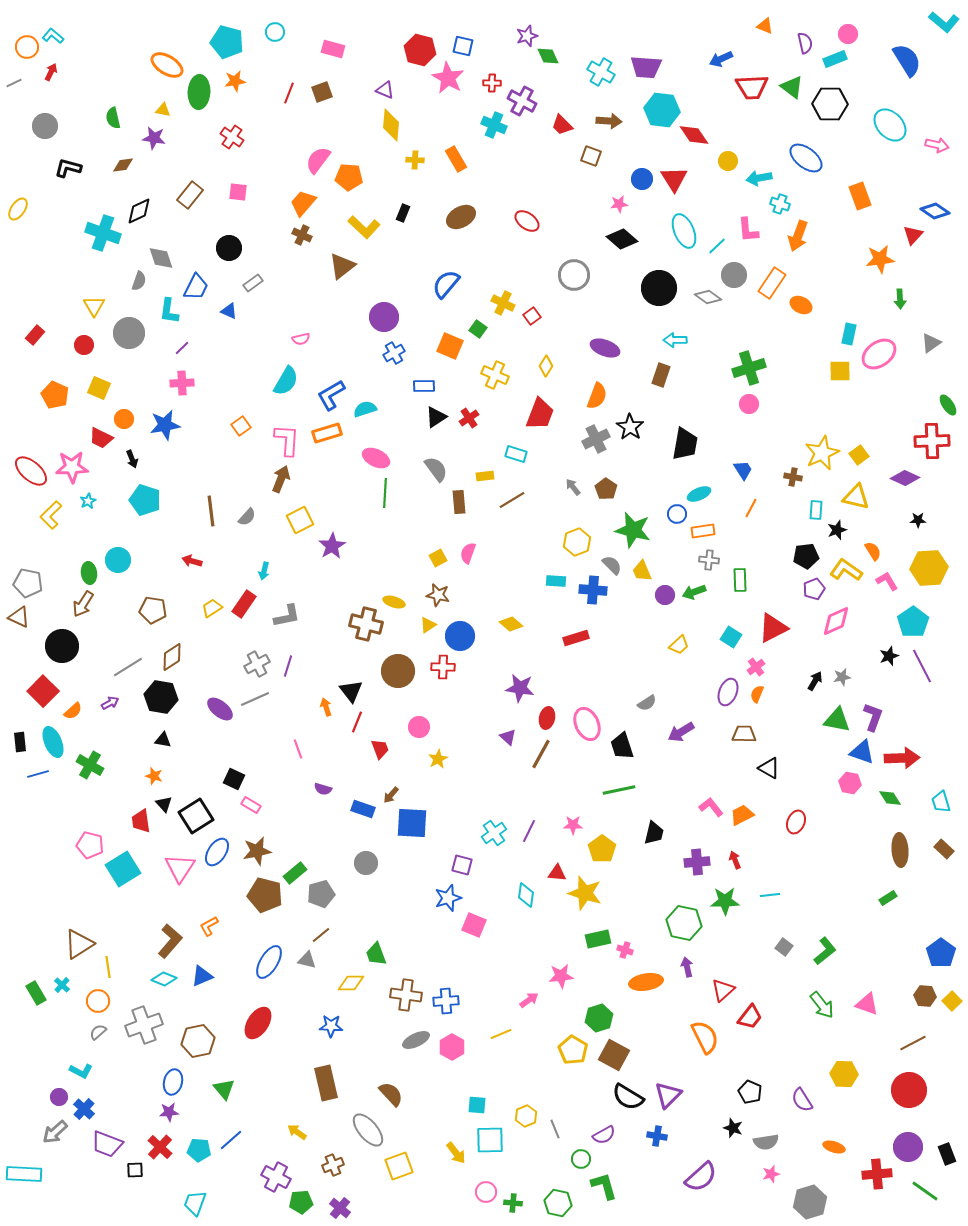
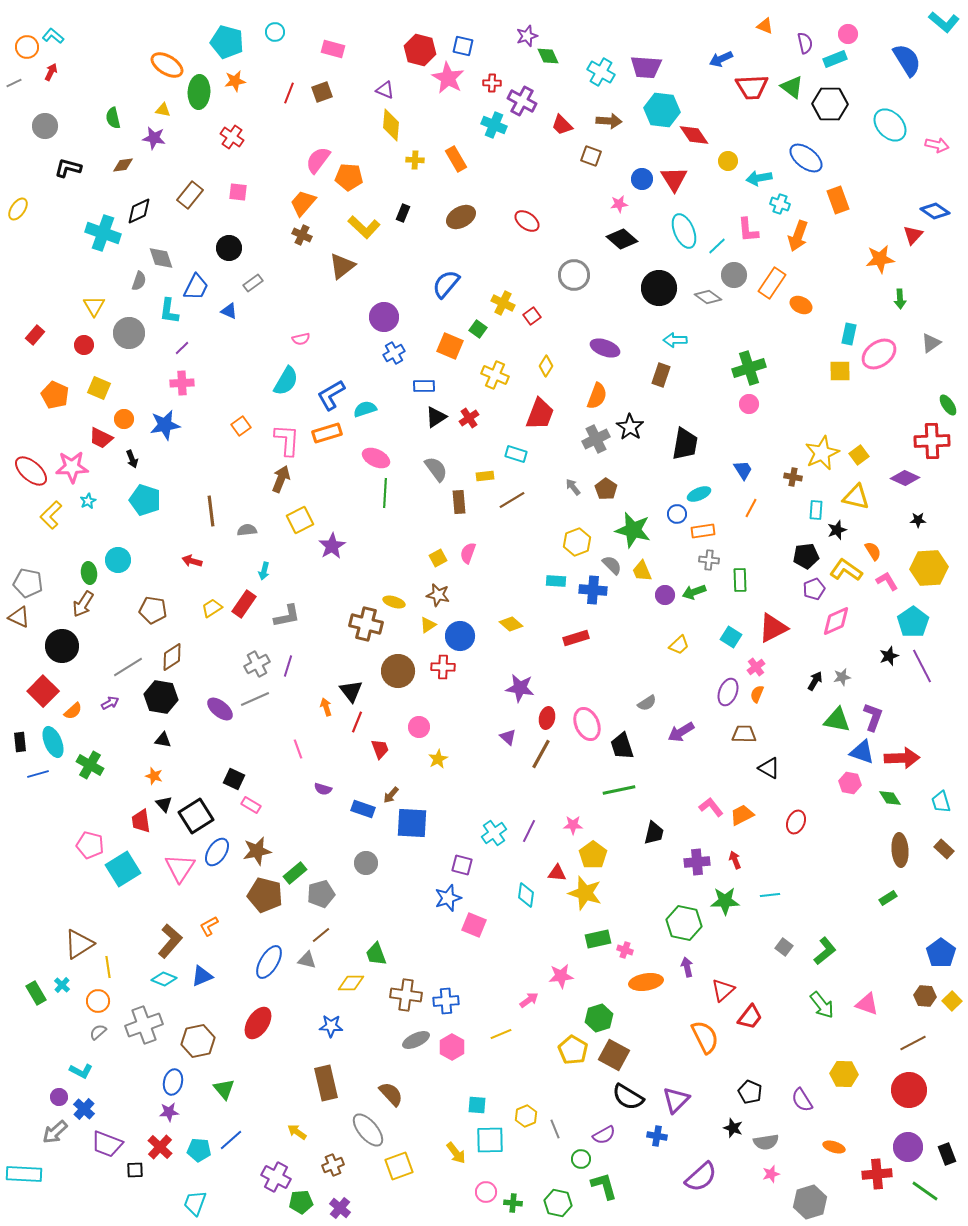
orange rectangle at (860, 196): moved 22 px left, 4 px down
gray semicircle at (247, 517): moved 13 px down; rotated 138 degrees counterclockwise
yellow pentagon at (602, 849): moved 9 px left, 6 px down
purple triangle at (668, 1095): moved 8 px right, 5 px down
